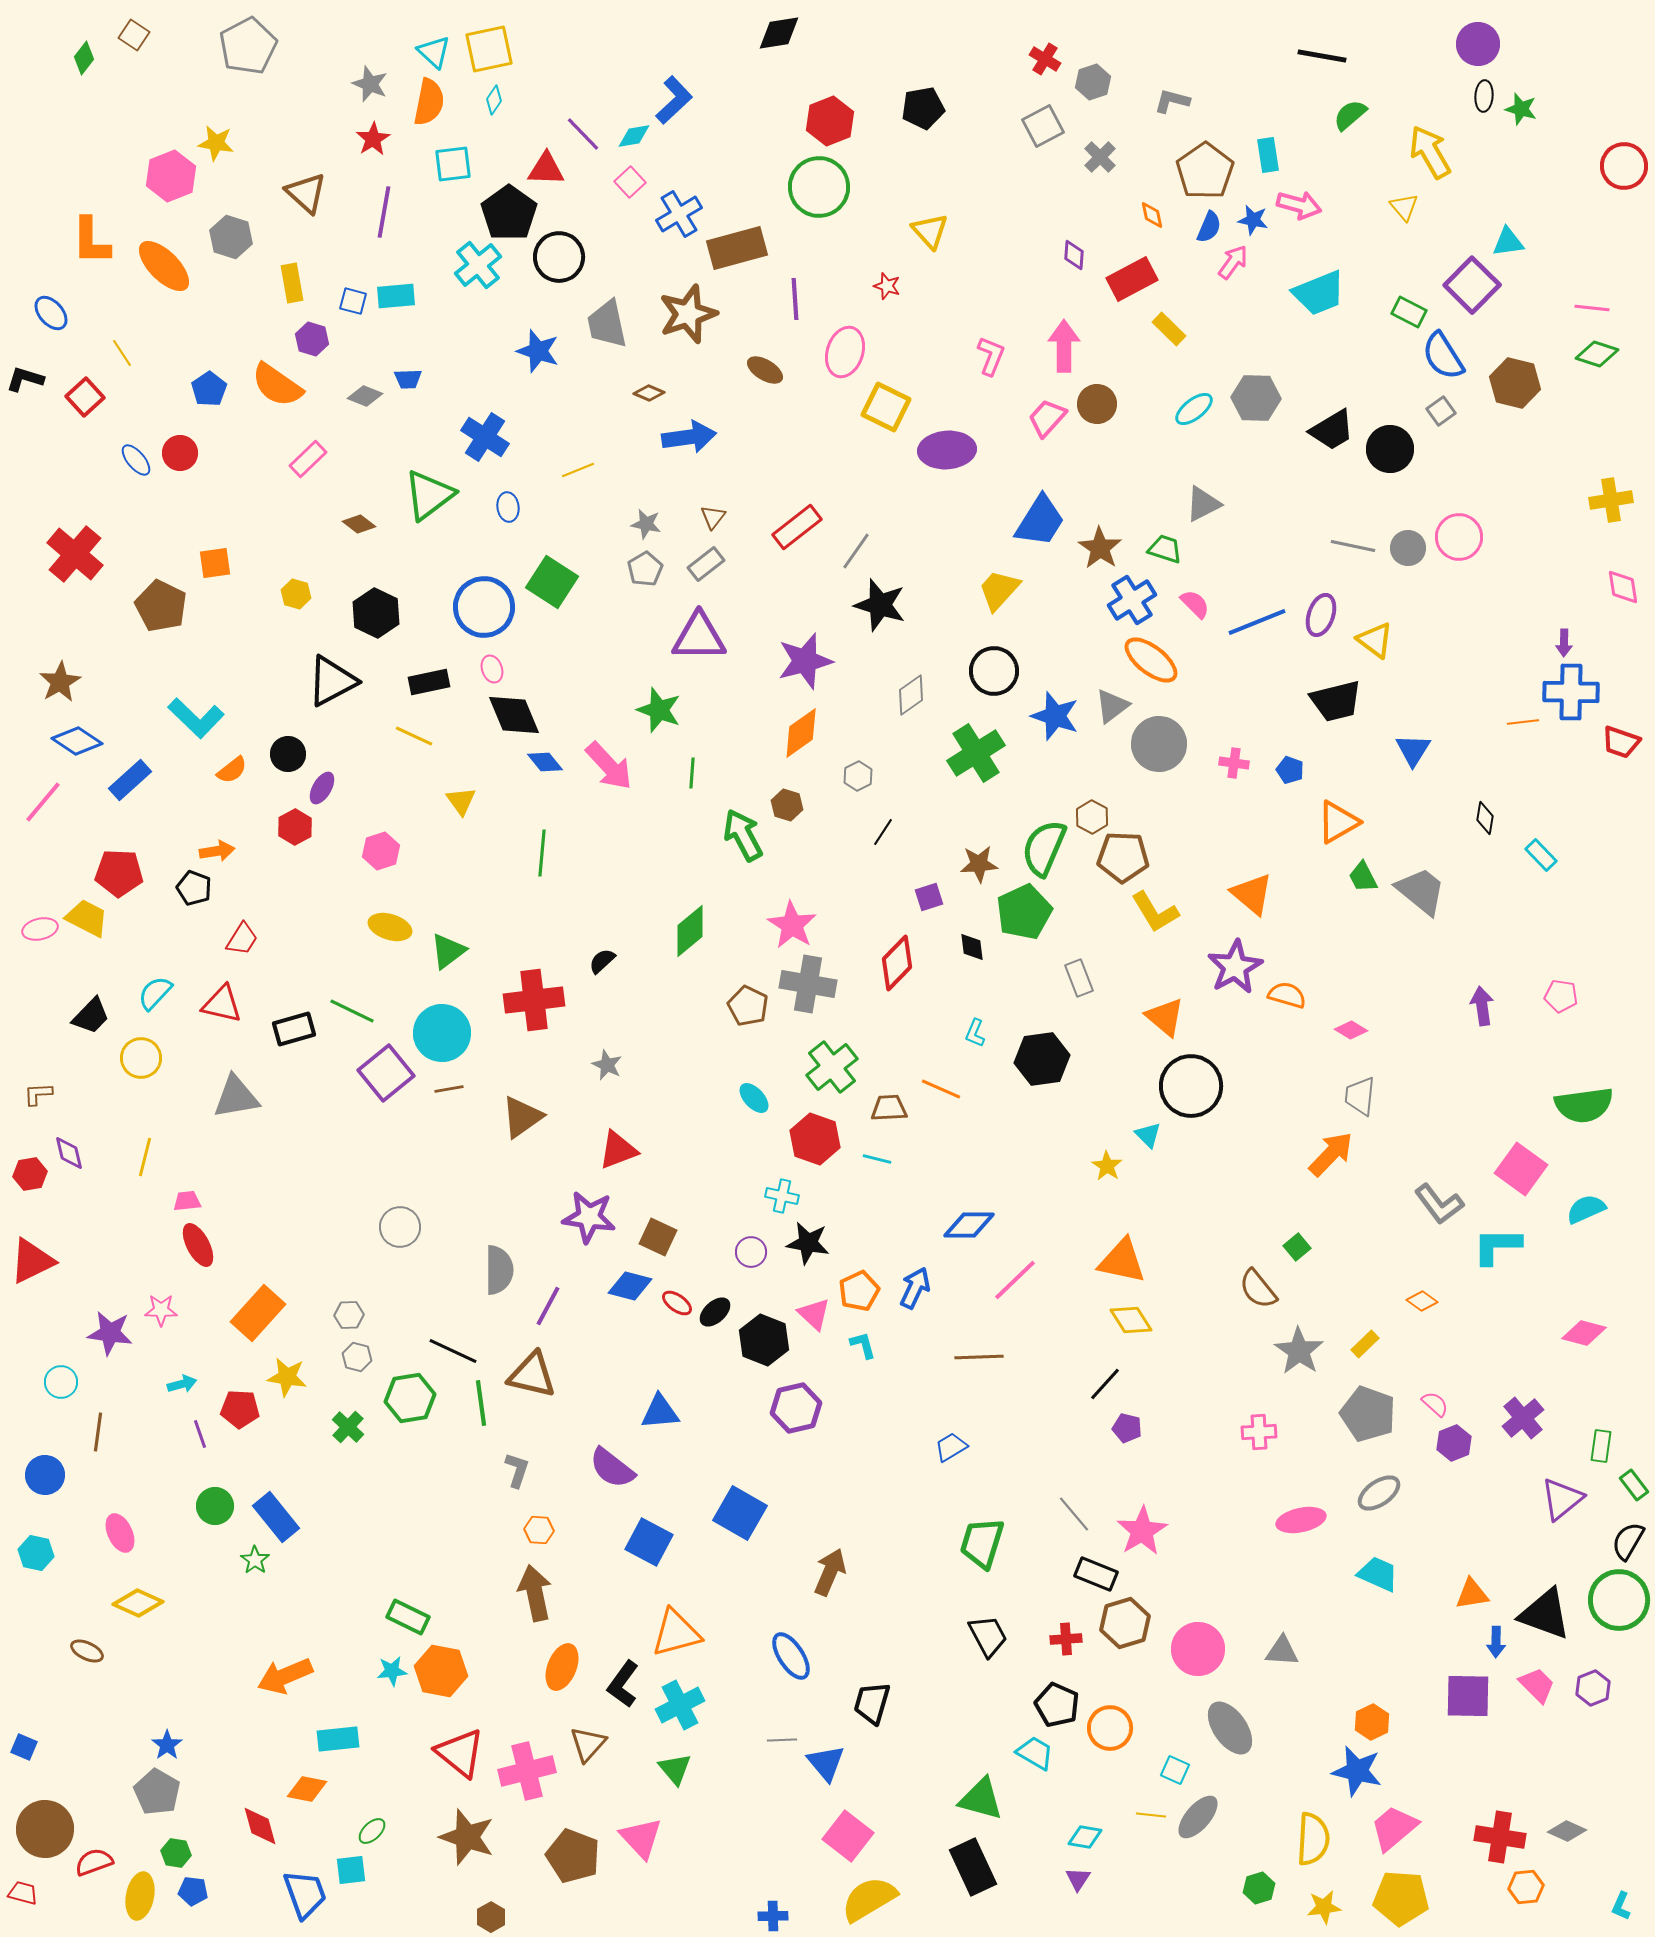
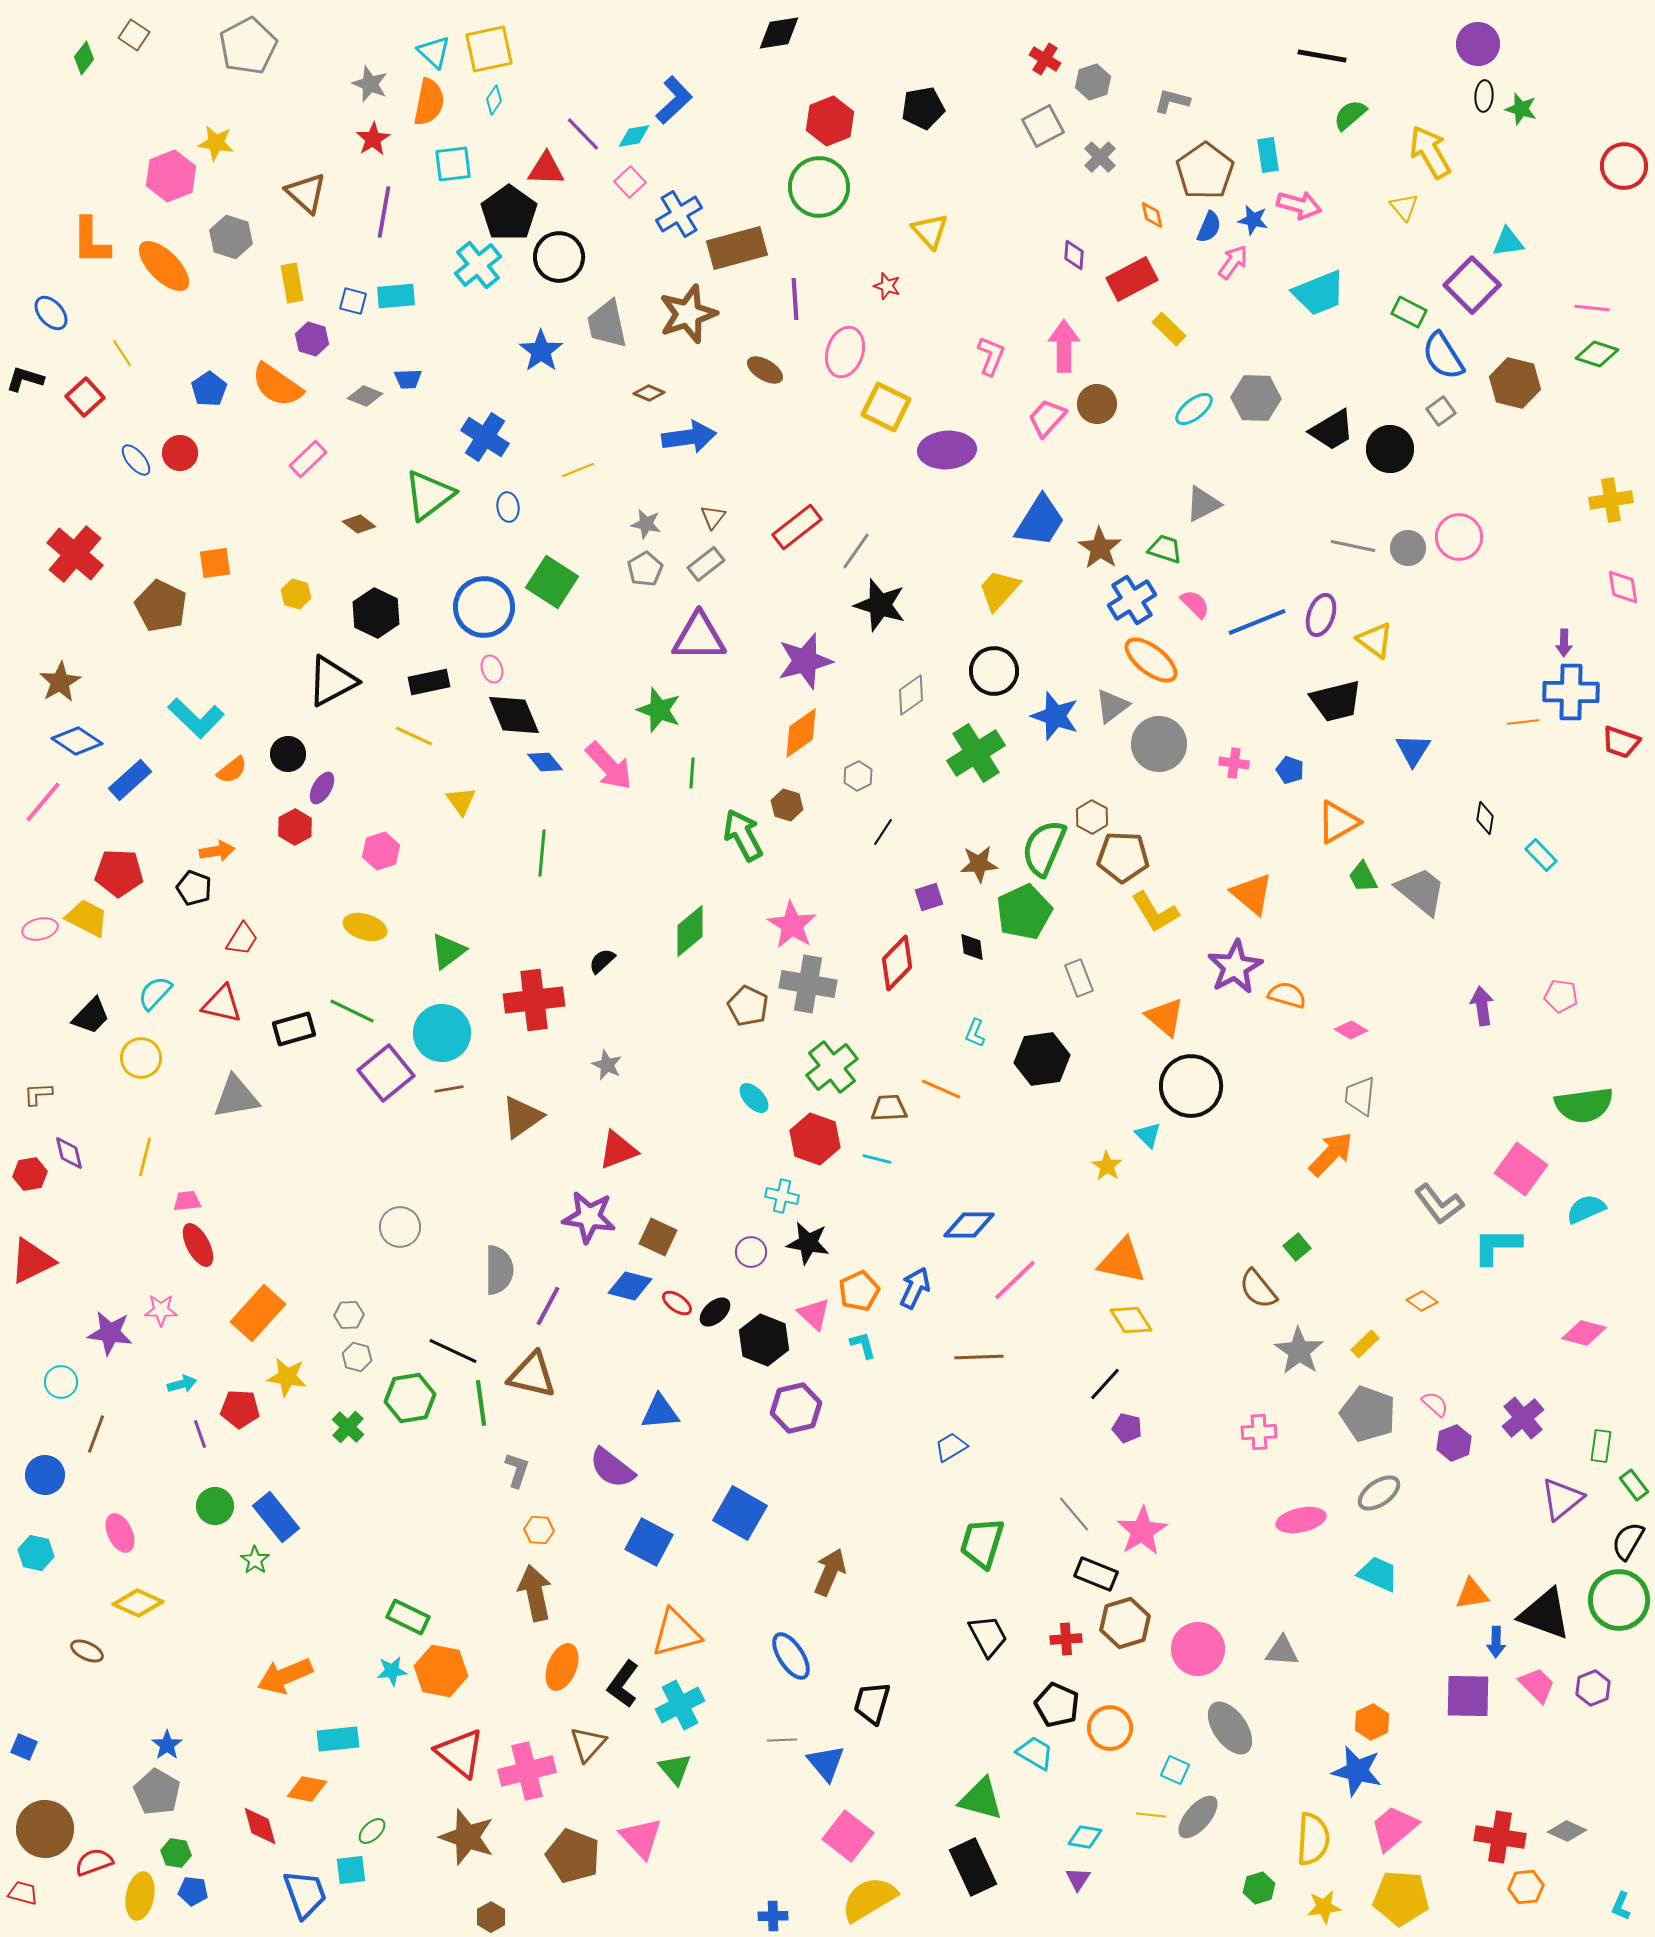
blue star at (538, 351): moved 3 px right; rotated 18 degrees clockwise
yellow ellipse at (390, 927): moved 25 px left
brown line at (98, 1432): moved 2 px left, 2 px down; rotated 12 degrees clockwise
